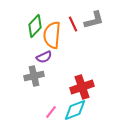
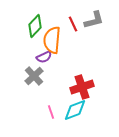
orange semicircle: moved 5 px down
gray cross: rotated 30 degrees counterclockwise
pink line: rotated 56 degrees counterclockwise
